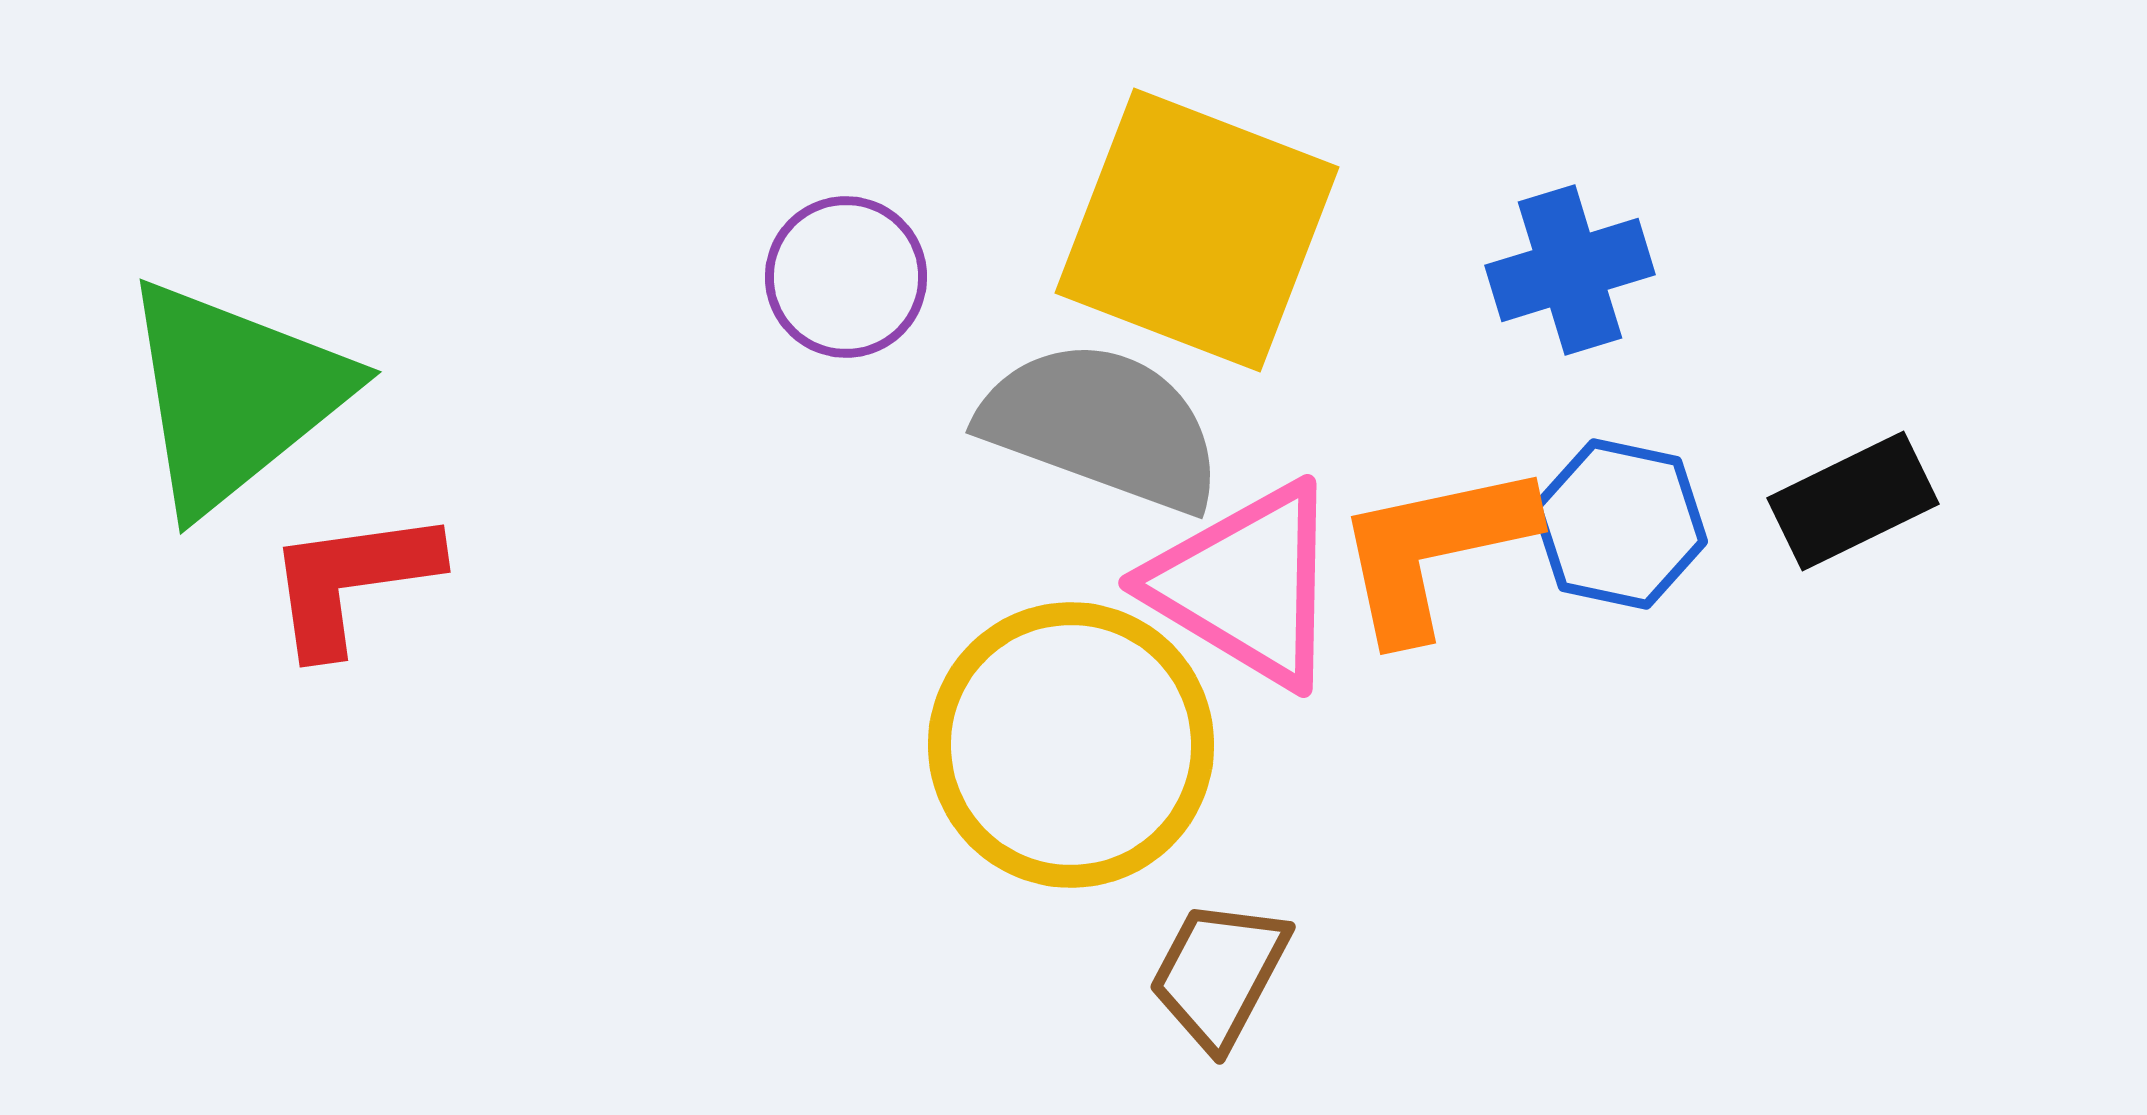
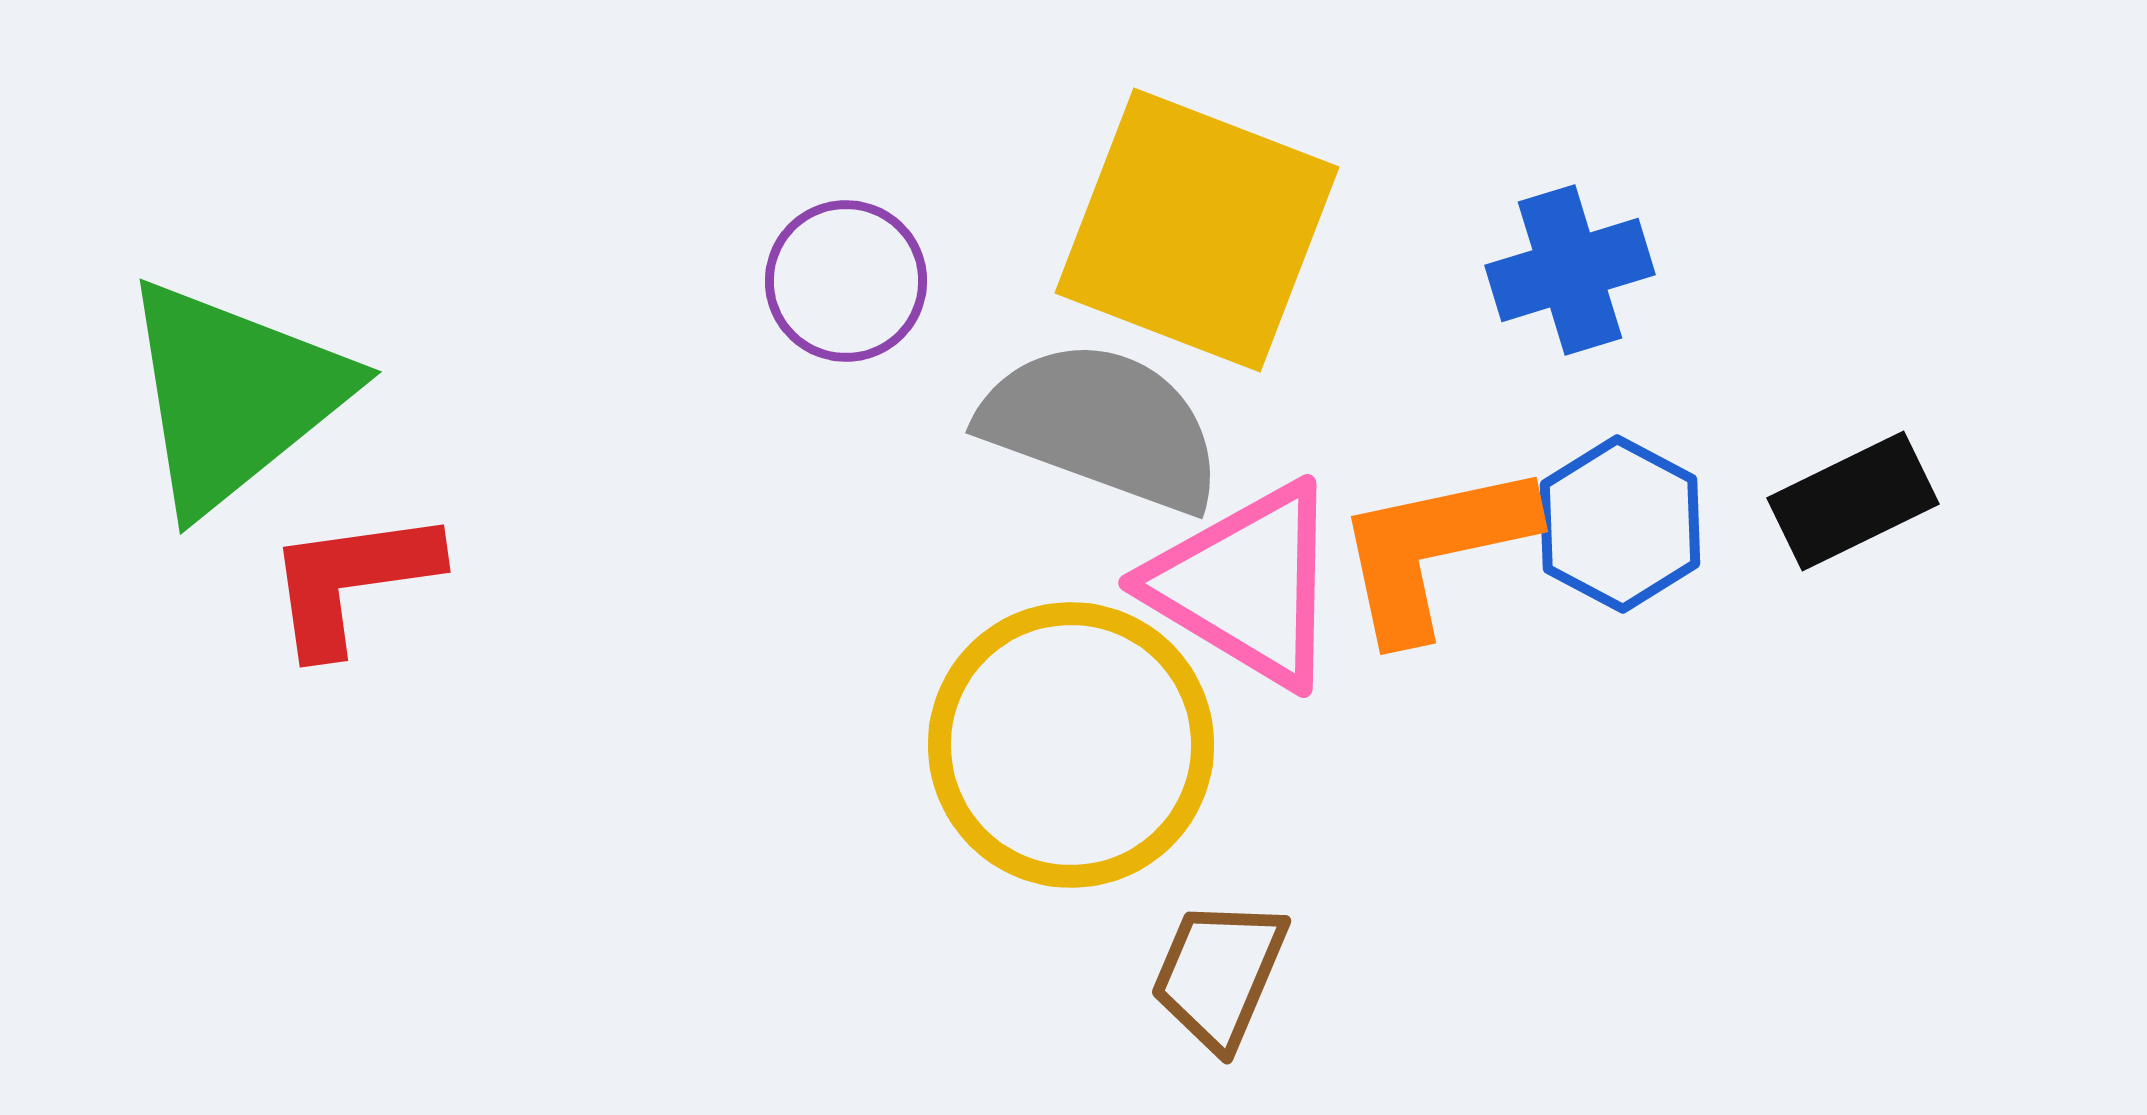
purple circle: moved 4 px down
blue hexagon: rotated 16 degrees clockwise
brown trapezoid: rotated 5 degrees counterclockwise
